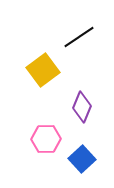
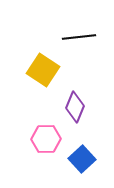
black line: rotated 28 degrees clockwise
yellow square: rotated 20 degrees counterclockwise
purple diamond: moved 7 px left
